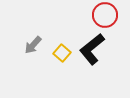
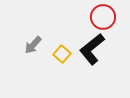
red circle: moved 2 px left, 2 px down
yellow square: moved 1 px down
